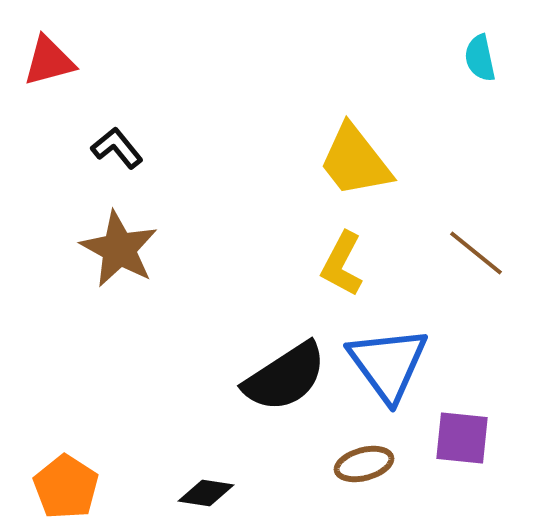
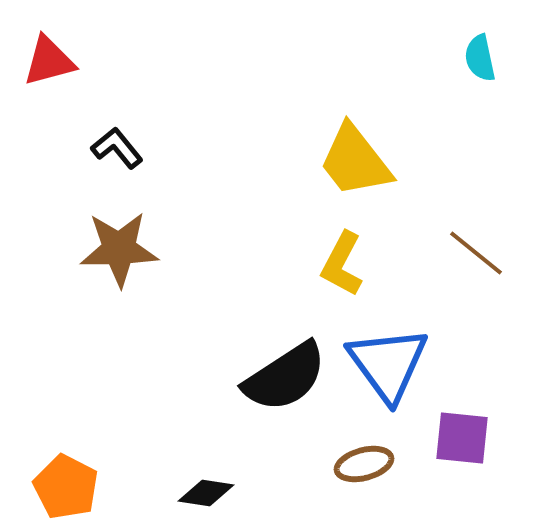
brown star: rotated 30 degrees counterclockwise
orange pentagon: rotated 6 degrees counterclockwise
